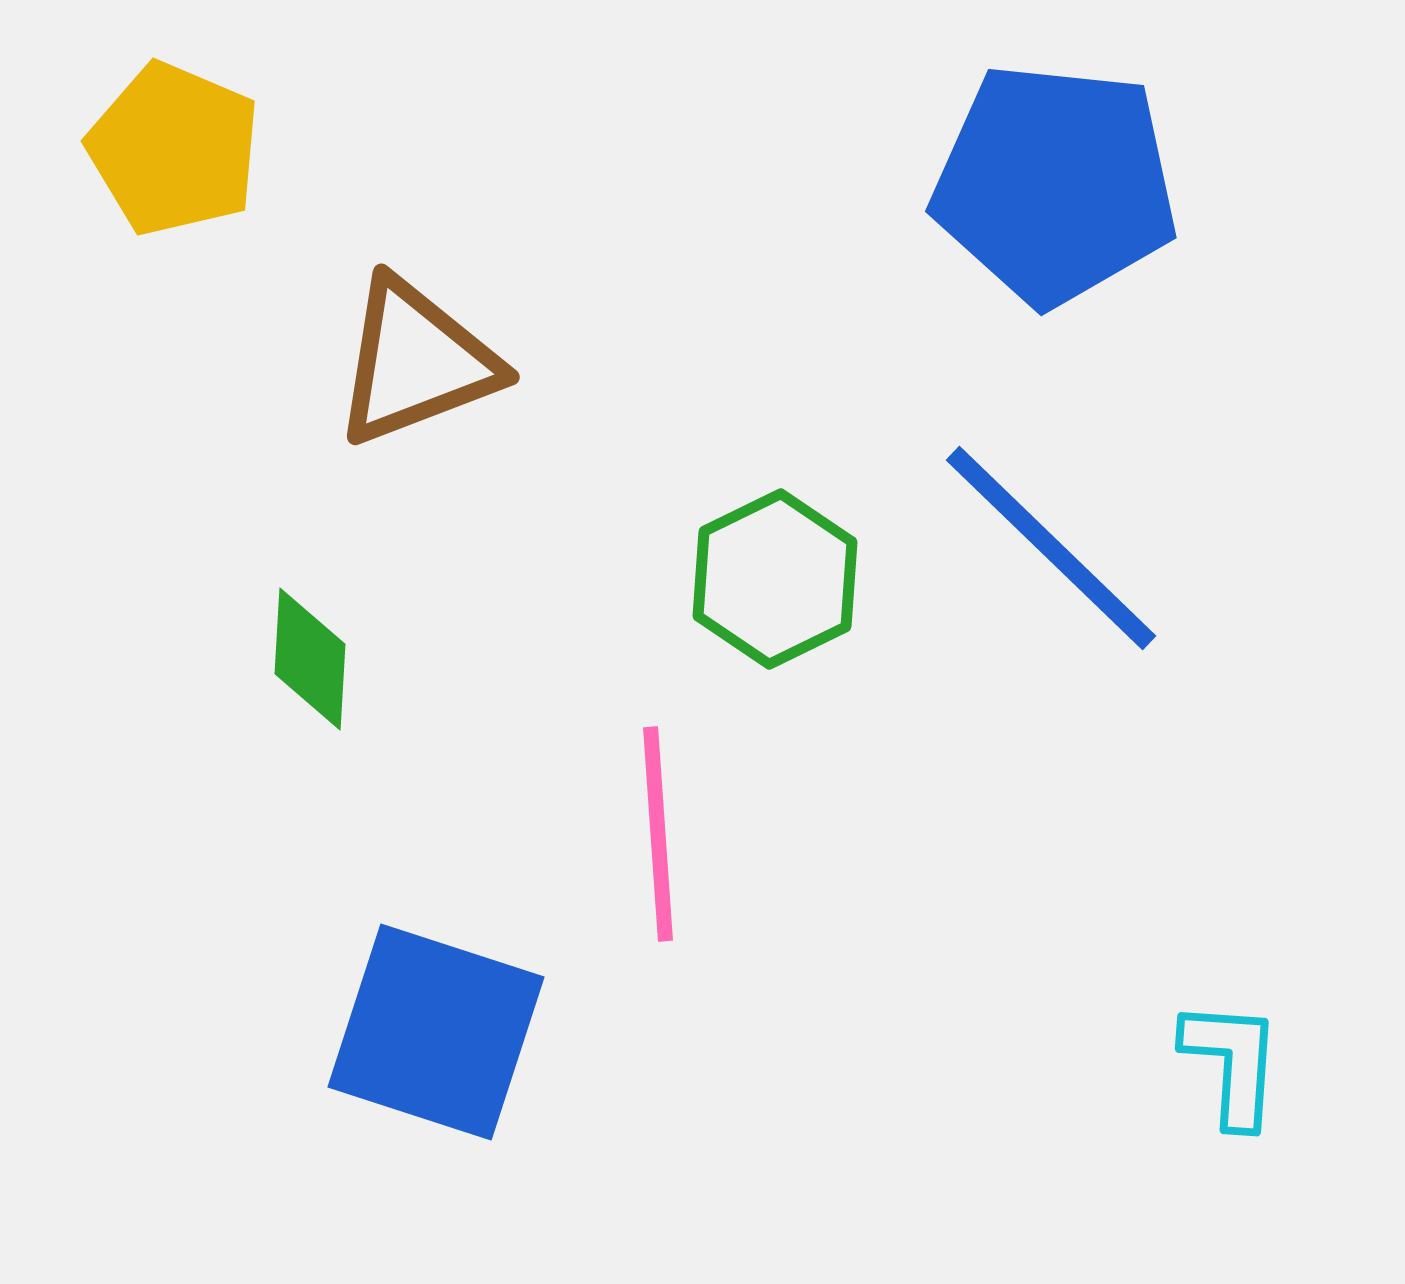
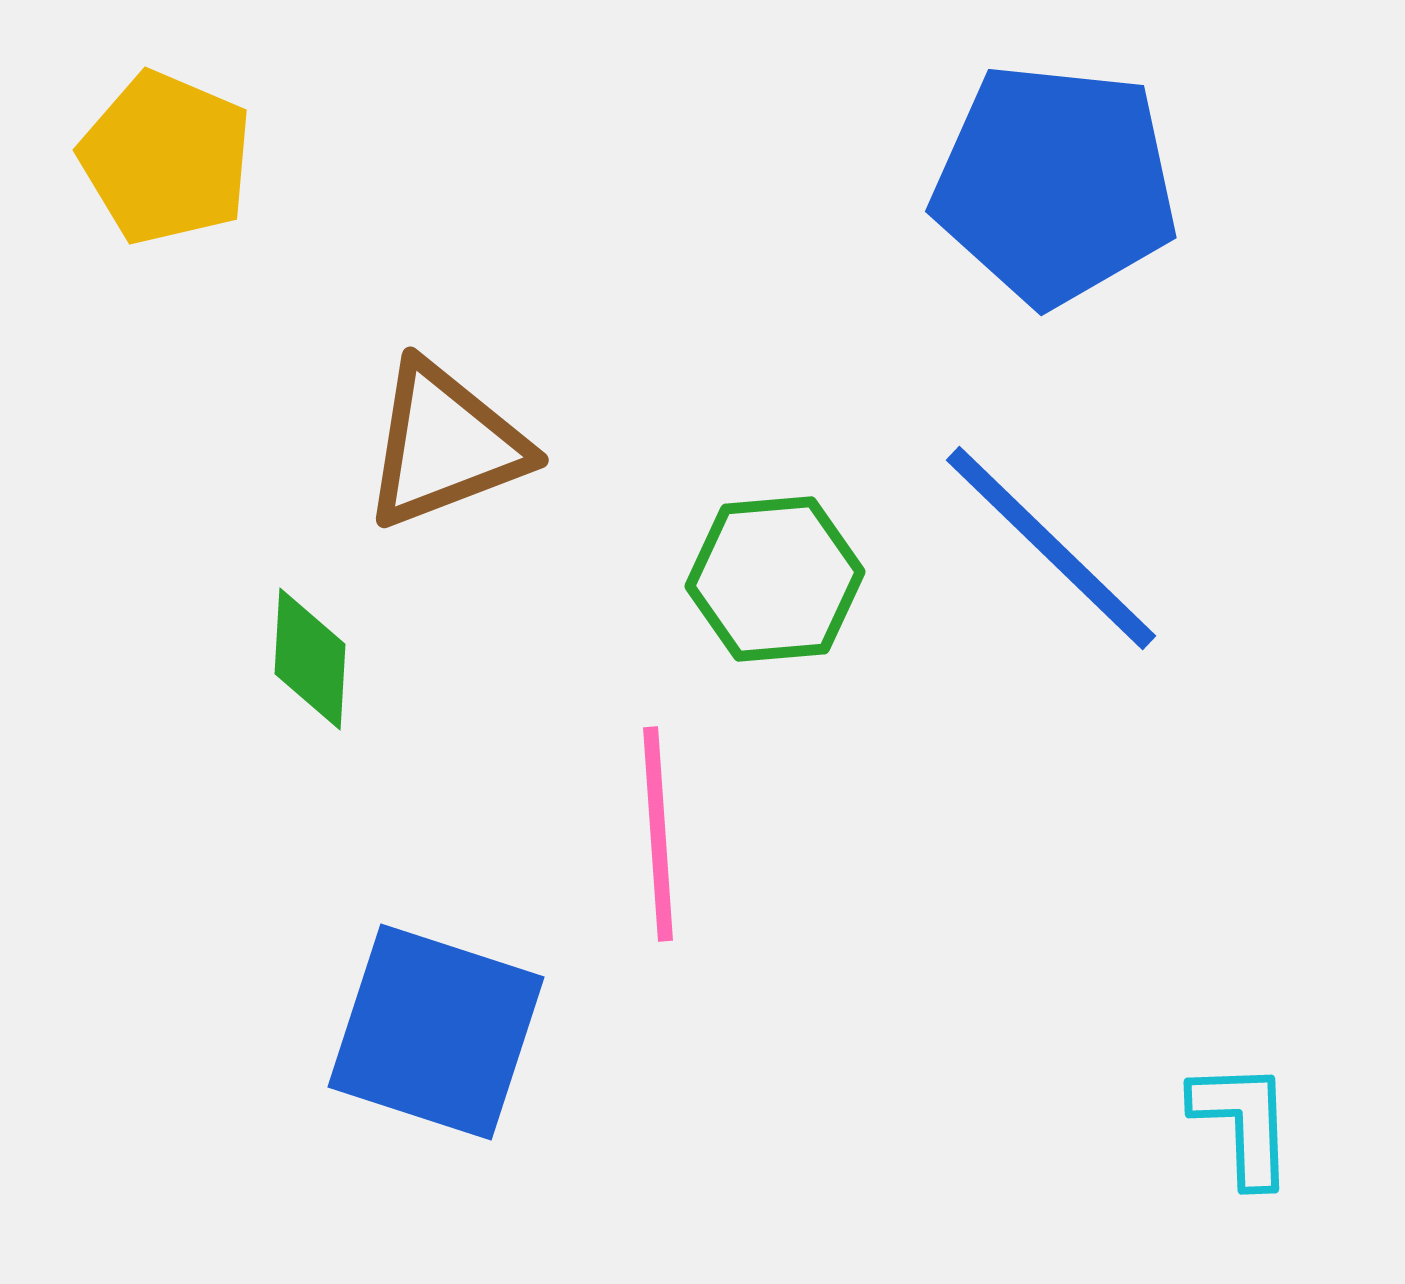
yellow pentagon: moved 8 px left, 9 px down
brown triangle: moved 29 px right, 83 px down
green hexagon: rotated 21 degrees clockwise
cyan L-shape: moved 11 px right, 60 px down; rotated 6 degrees counterclockwise
